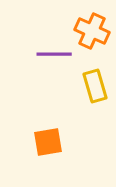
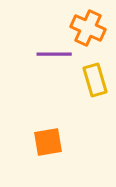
orange cross: moved 4 px left, 3 px up
yellow rectangle: moved 6 px up
